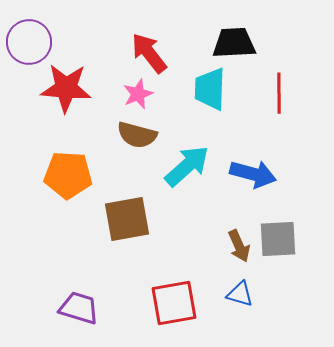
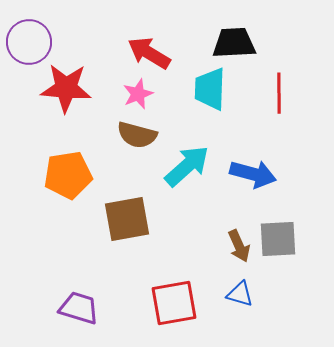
red arrow: rotated 21 degrees counterclockwise
orange pentagon: rotated 12 degrees counterclockwise
